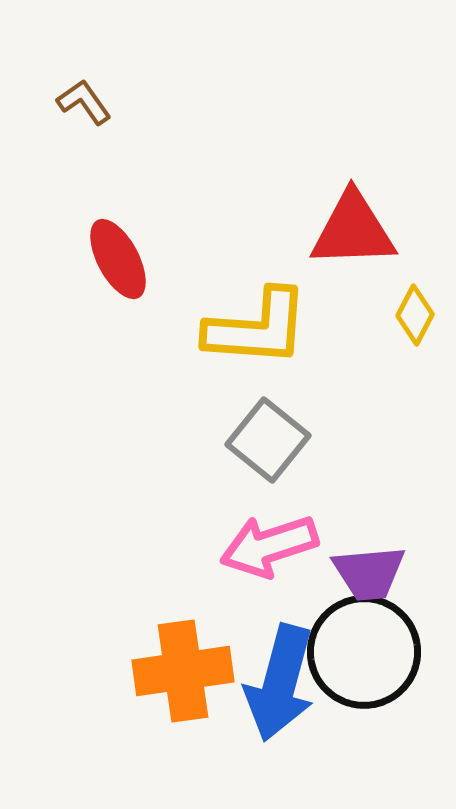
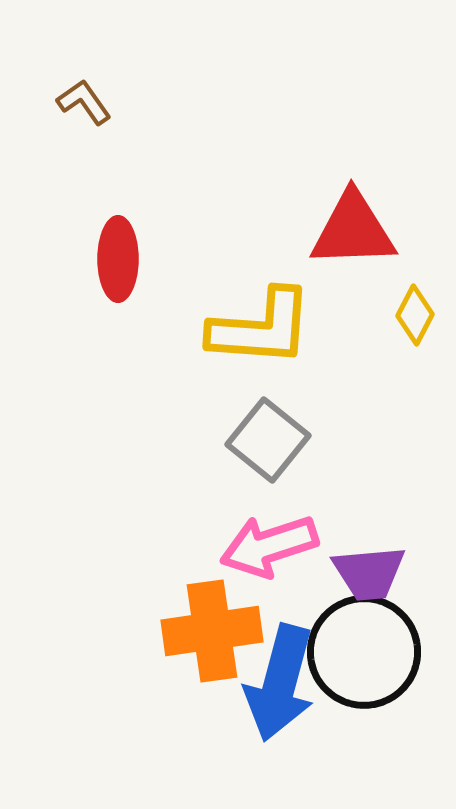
red ellipse: rotated 28 degrees clockwise
yellow L-shape: moved 4 px right
orange cross: moved 29 px right, 40 px up
